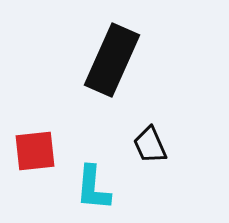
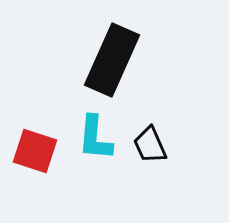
red square: rotated 24 degrees clockwise
cyan L-shape: moved 2 px right, 50 px up
